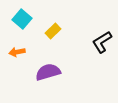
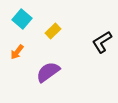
orange arrow: rotated 42 degrees counterclockwise
purple semicircle: rotated 20 degrees counterclockwise
